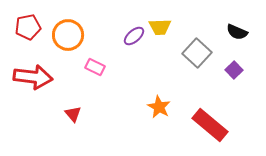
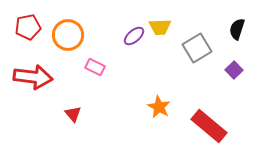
black semicircle: moved 3 px up; rotated 85 degrees clockwise
gray square: moved 5 px up; rotated 16 degrees clockwise
red rectangle: moved 1 px left, 1 px down
